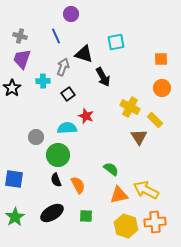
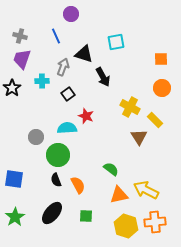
cyan cross: moved 1 px left
black ellipse: rotated 20 degrees counterclockwise
